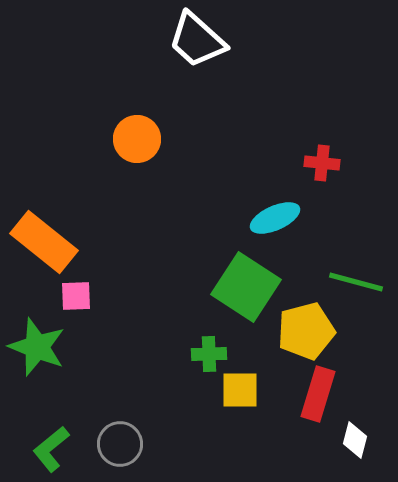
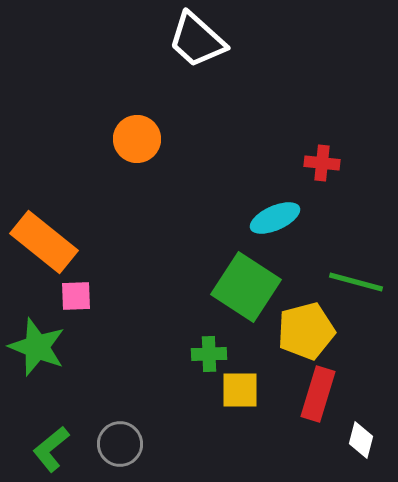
white diamond: moved 6 px right
